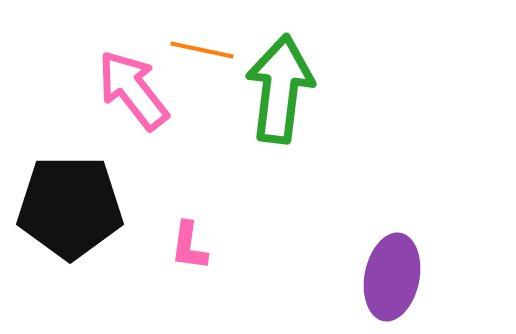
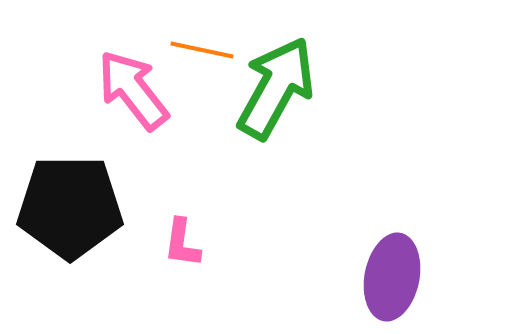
green arrow: moved 4 px left, 1 px up; rotated 22 degrees clockwise
pink L-shape: moved 7 px left, 3 px up
